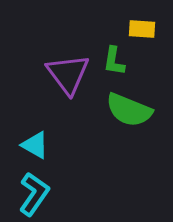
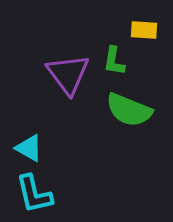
yellow rectangle: moved 2 px right, 1 px down
cyan triangle: moved 6 px left, 3 px down
cyan L-shape: rotated 132 degrees clockwise
